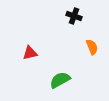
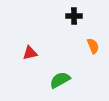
black cross: rotated 21 degrees counterclockwise
orange semicircle: moved 1 px right, 1 px up
